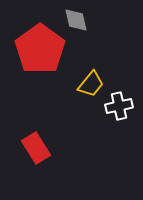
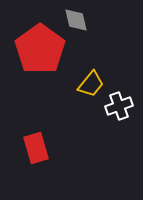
white cross: rotated 8 degrees counterclockwise
red rectangle: rotated 16 degrees clockwise
